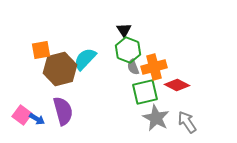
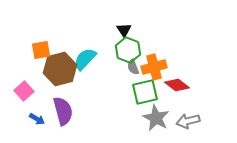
red diamond: rotated 10 degrees clockwise
pink square: moved 2 px right, 24 px up; rotated 12 degrees clockwise
gray arrow: moved 1 px right, 1 px up; rotated 70 degrees counterclockwise
